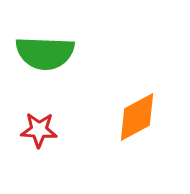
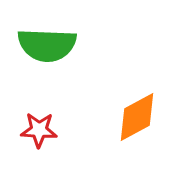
green semicircle: moved 2 px right, 8 px up
